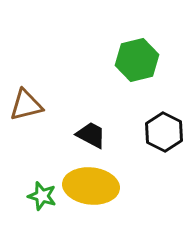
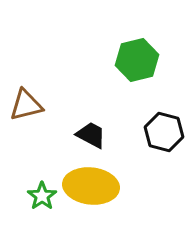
black hexagon: rotated 12 degrees counterclockwise
green star: rotated 20 degrees clockwise
